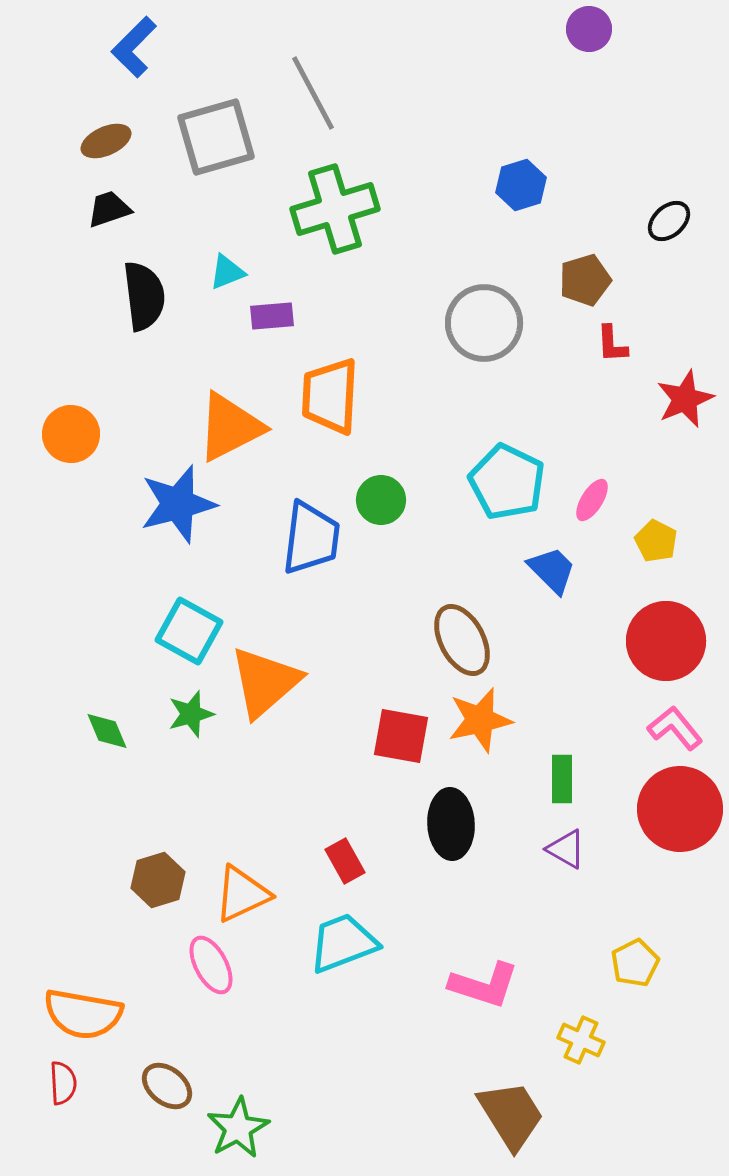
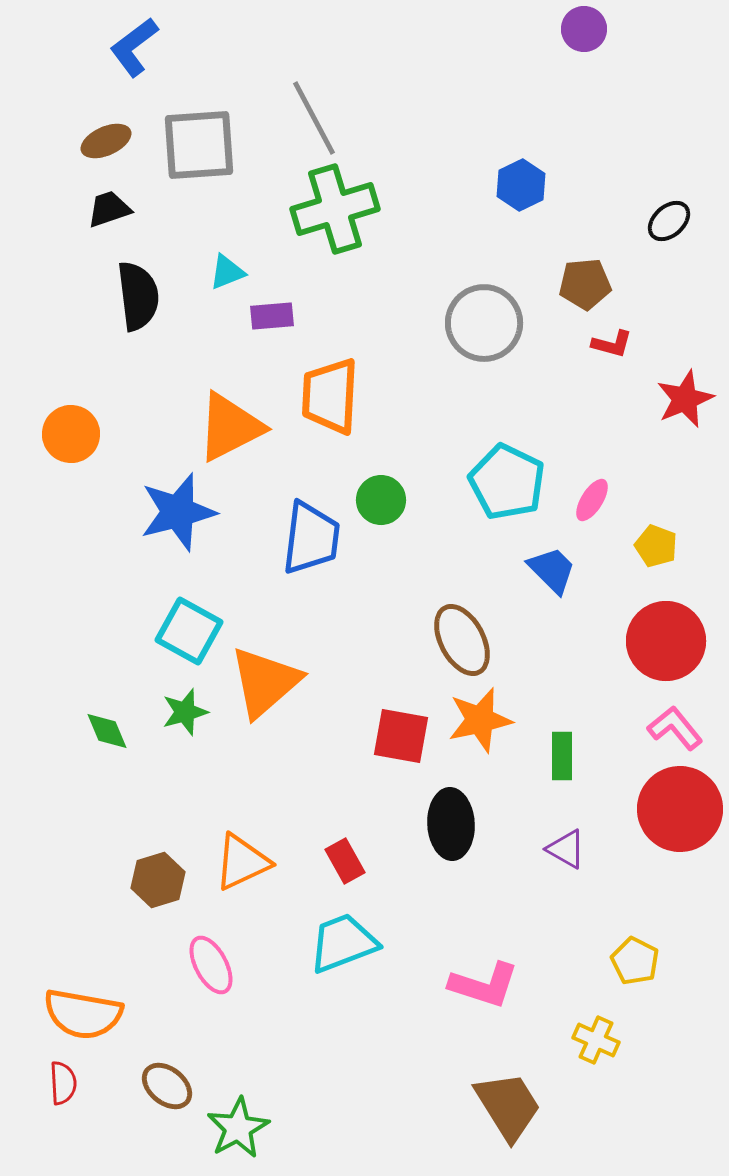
purple circle at (589, 29): moved 5 px left
blue L-shape at (134, 47): rotated 8 degrees clockwise
gray line at (313, 93): moved 1 px right, 25 px down
gray square at (216, 137): moved 17 px left, 8 px down; rotated 12 degrees clockwise
blue hexagon at (521, 185): rotated 9 degrees counterclockwise
brown pentagon at (585, 280): moved 4 px down; rotated 12 degrees clockwise
black semicircle at (144, 296): moved 6 px left
red L-shape at (612, 344): rotated 72 degrees counterclockwise
blue star at (178, 504): moved 8 px down
yellow pentagon at (656, 541): moved 5 px down; rotated 6 degrees counterclockwise
green star at (191, 714): moved 6 px left, 2 px up
green rectangle at (562, 779): moved 23 px up
orange triangle at (242, 894): moved 32 px up
yellow pentagon at (635, 963): moved 2 px up; rotated 18 degrees counterclockwise
yellow cross at (581, 1040): moved 15 px right
brown trapezoid at (511, 1115): moved 3 px left, 9 px up
